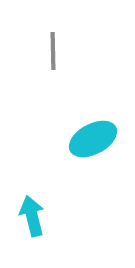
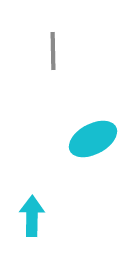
cyan arrow: rotated 15 degrees clockwise
